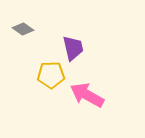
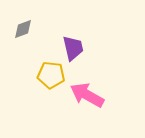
gray diamond: rotated 55 degrees counterclockwise
yellow pentagon: rotated 8 degrees clockwise
